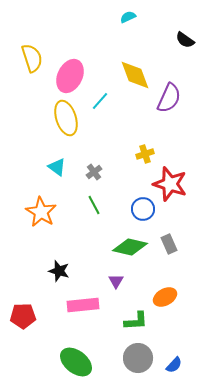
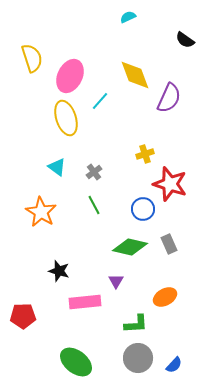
pink rectangle: moved 2 px right, 3 px up
green L-shape: moved 3 px down
